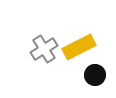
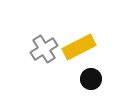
black circle: moved 4 px left, 4 px down
